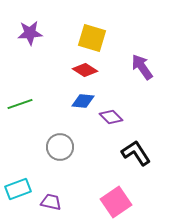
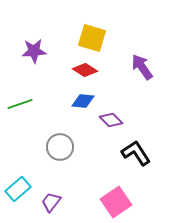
purple star: moved 4 px right, 18 px down
purple diamond: moved 3 px down
cyan rectangle: rotated 20 degrees counterclockwise
purple trapezoid: rotated 65 degrees counterclockwise
